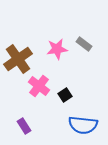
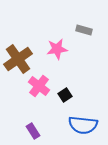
gray rectangle: moved 14 px up; rotated 21 degrees counterclockwise
purple rectangle: moved 9 px right, 5 px down
